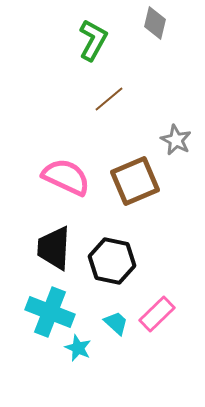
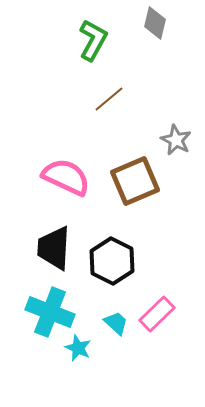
black hexagon: rotated 15 degrees clockwise
